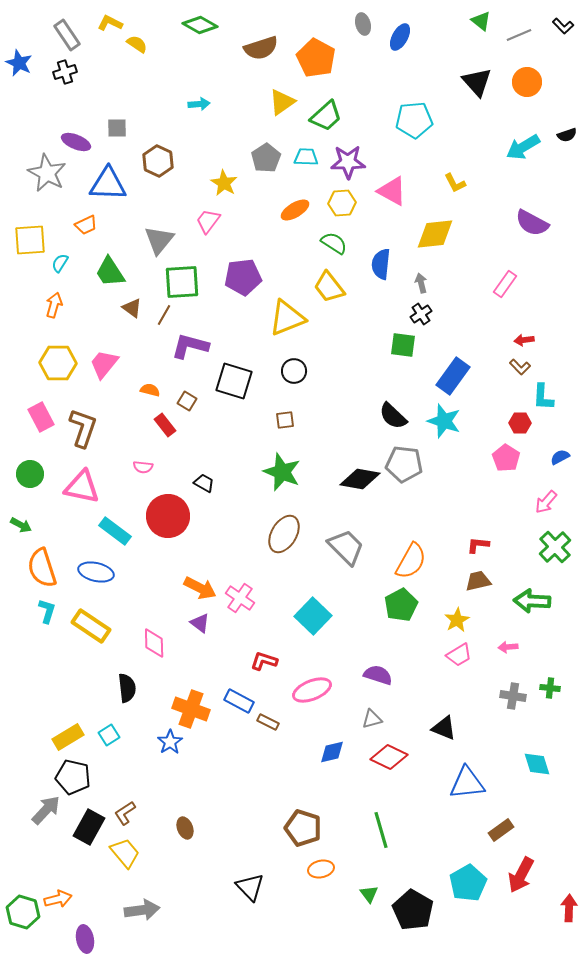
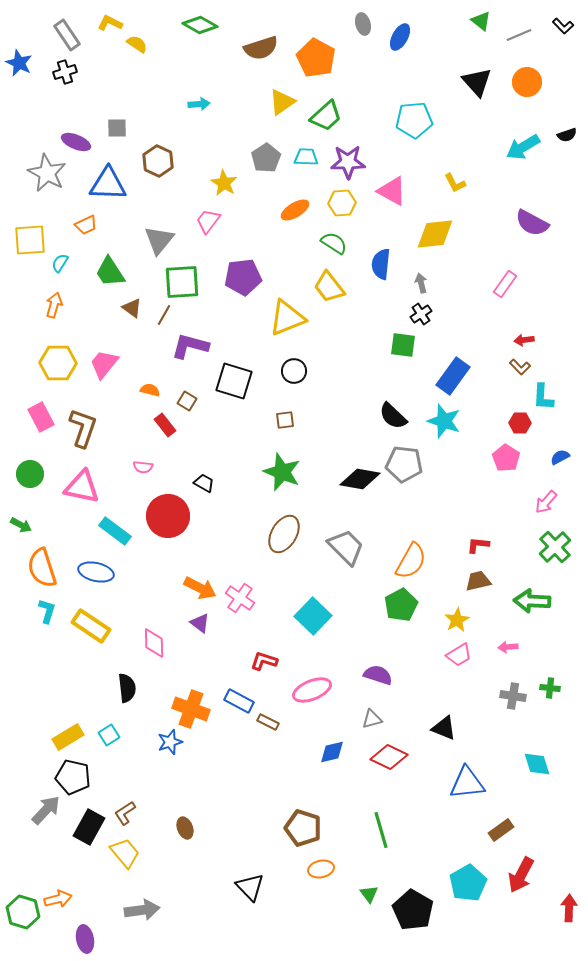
blue star at (170, 742): rotated 15 degrees clockwise
